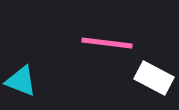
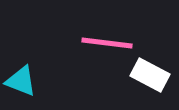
white rectangle: moved 4 px left, 3 px up
